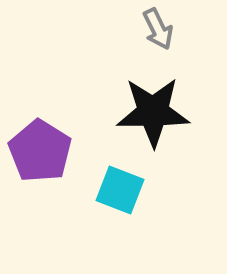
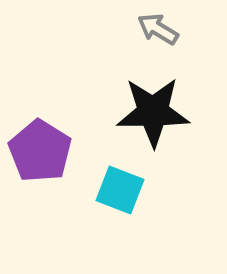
gray arrow: rotated 147 degrees clockwise
